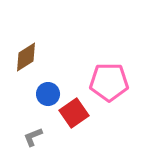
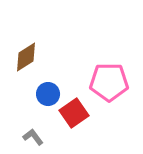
gray L-shape: rotated 75 degrees clockwise
